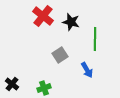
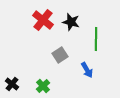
red cross: moved 4 px down
green line: moved 1 px right
green cross: moved 1 px left, 2 px up; rotated 24 degrees counterclockwise
